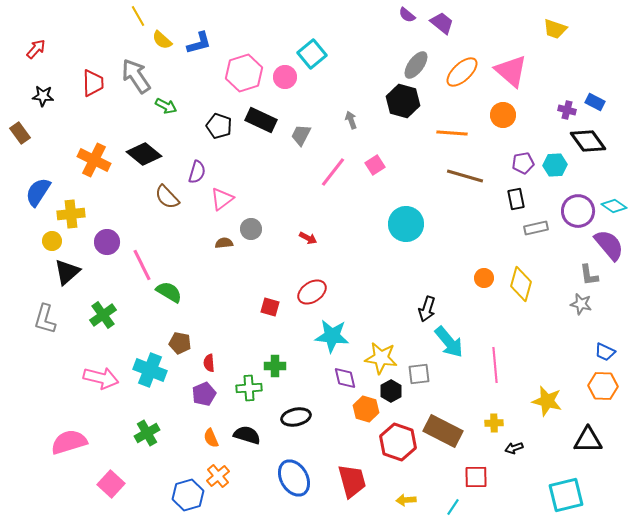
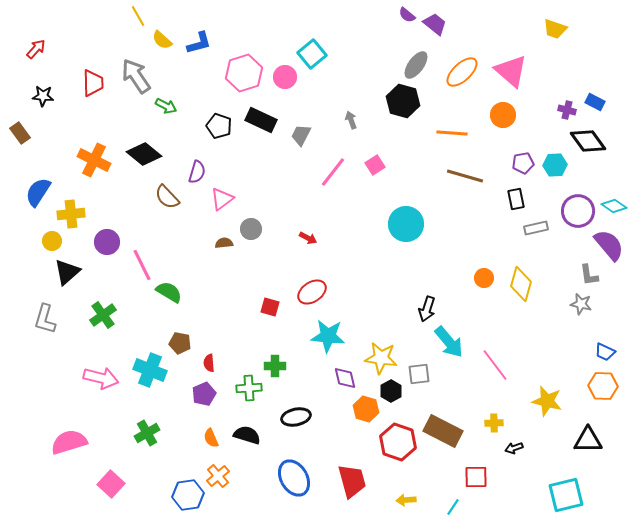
purple trapezoid at (442, 23): moved 7 px left, 1 px down
cyan star at (332, 336): moved 4 px left
pink line at (495, 365): rotated 32 degrees counterclockwise
blue hexagon at (188, 495): rotated 8 degrees clockwise
